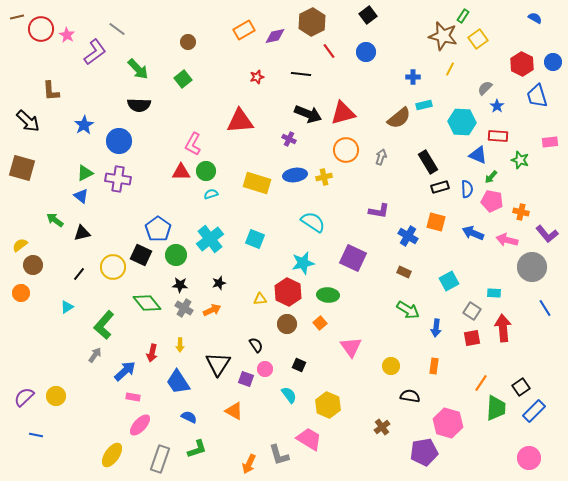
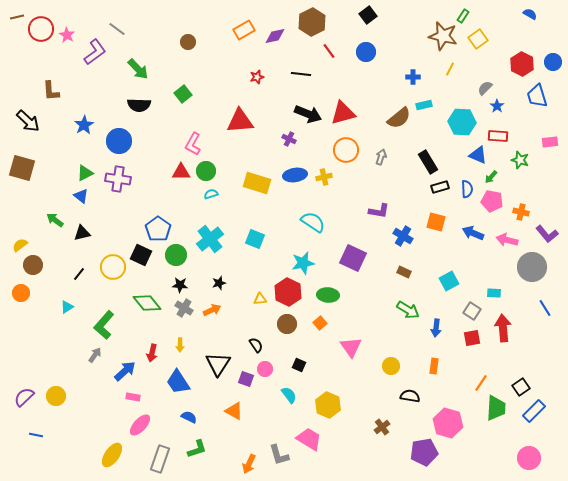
blue semicircle at (535, 18): moved 5 px left, 4 px up
green square at (183, 79): moved 15 px down
blue cross at (408, 236): moved 5 px left
